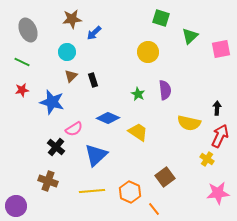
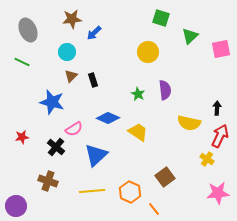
red star: moved 47 px down
